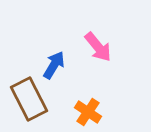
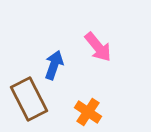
blue arrow: rotated 12 degrees counterclockwise
